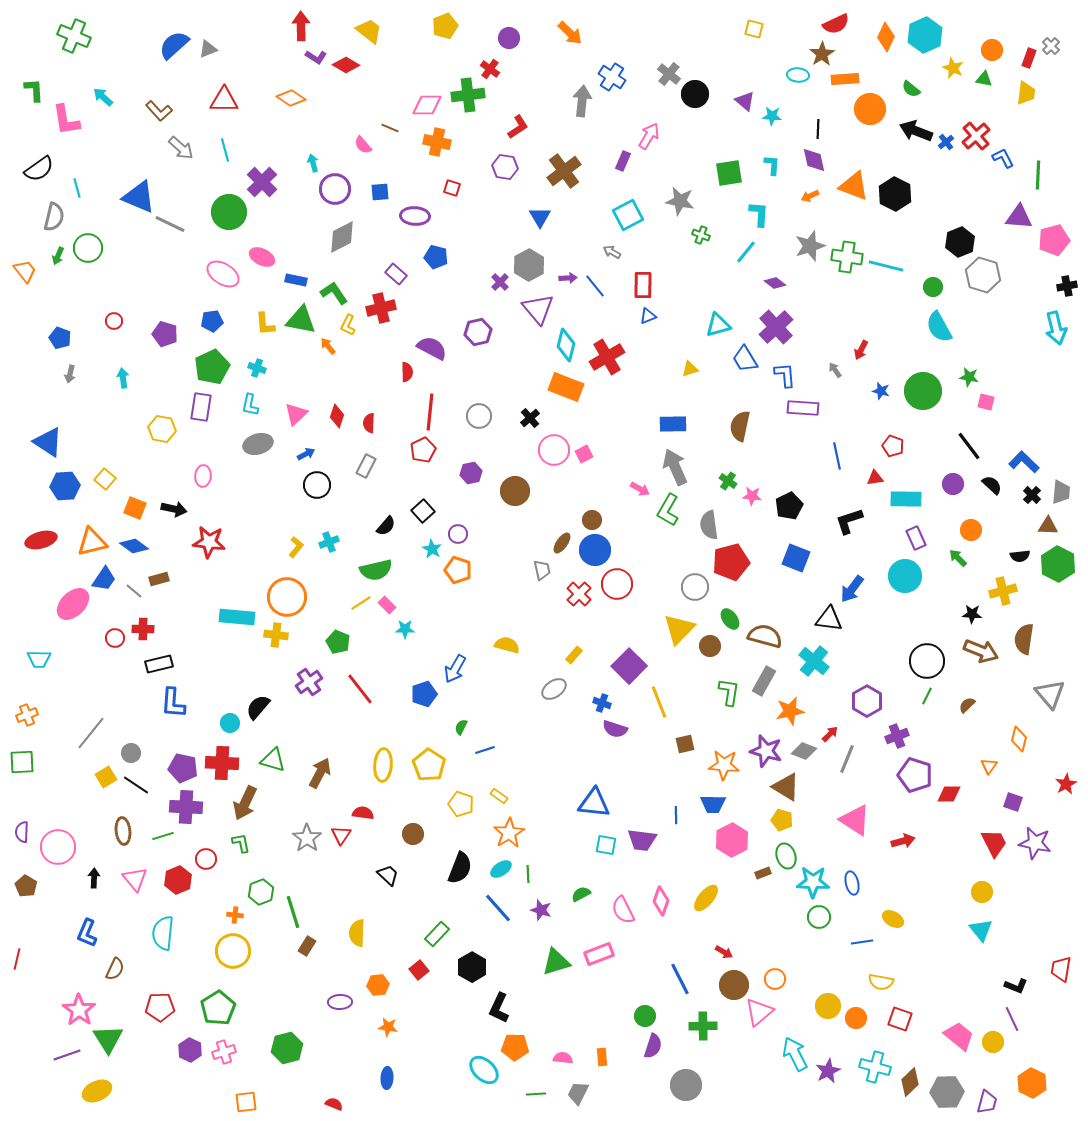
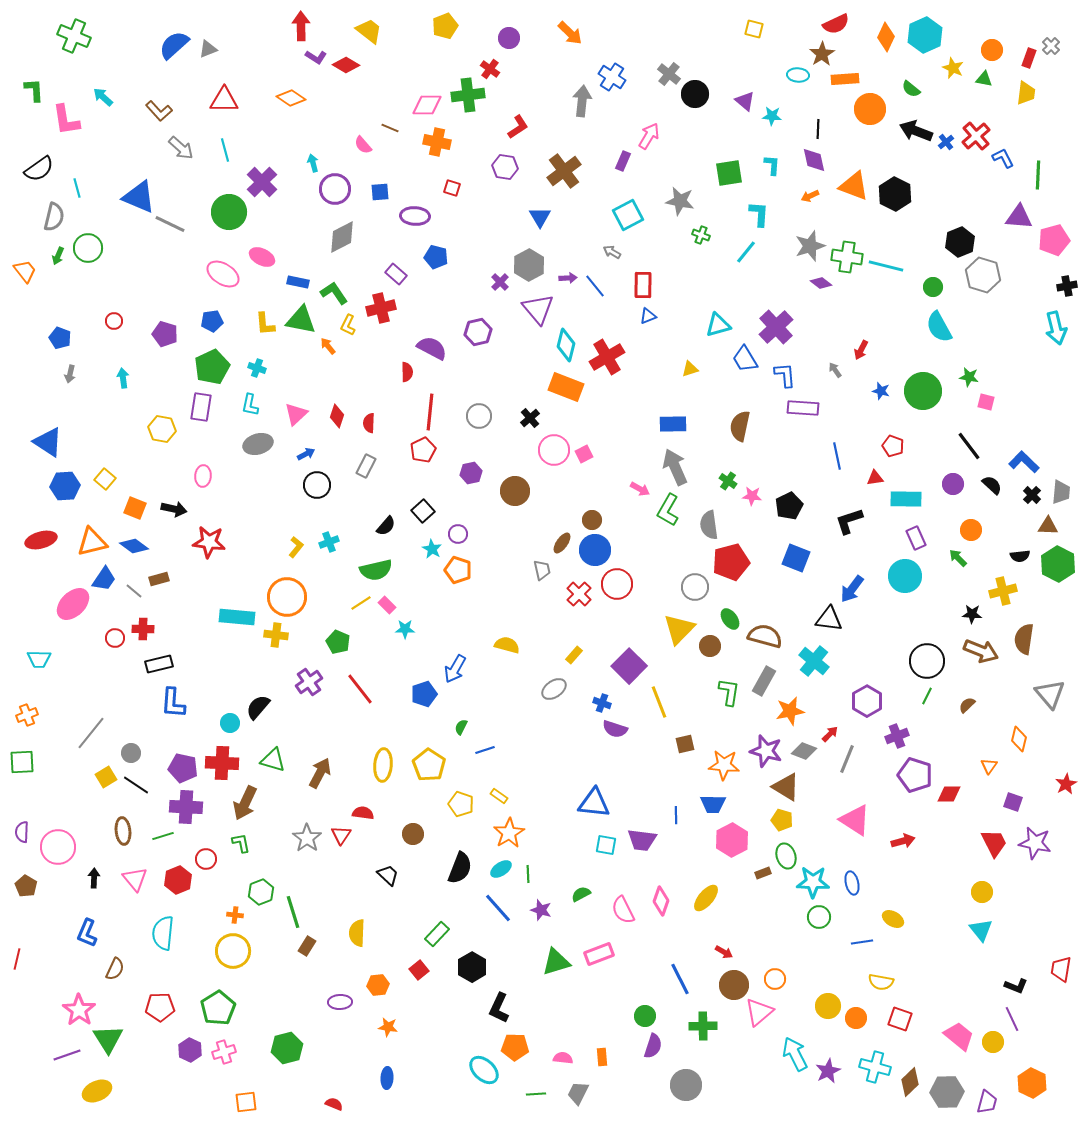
blue rectangle at (296, 280): moved 2 px right, 2 px down
purple diamond at (775, 283): moved 46 px right
